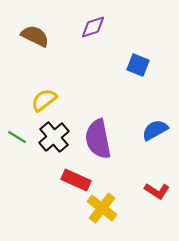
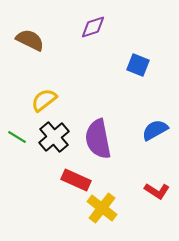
brown semicircle: moved 5 px left, 4 px down
